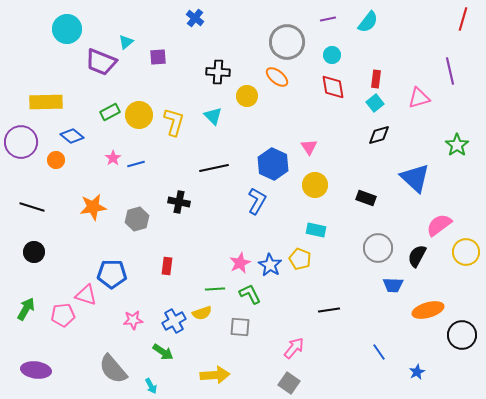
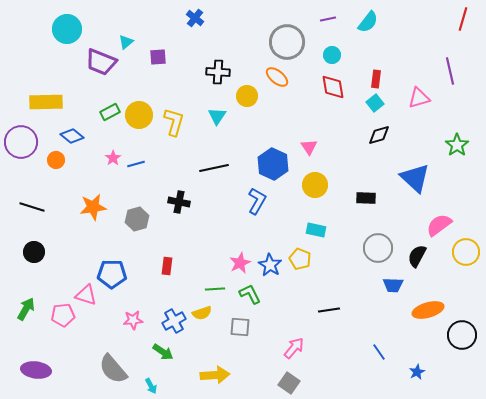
cyan triangle at (213, 116): moved 4 px right; rotated 18 degrees clockwise
black rectangle at (366, 198): rotated 18 degrees counterclockwise
